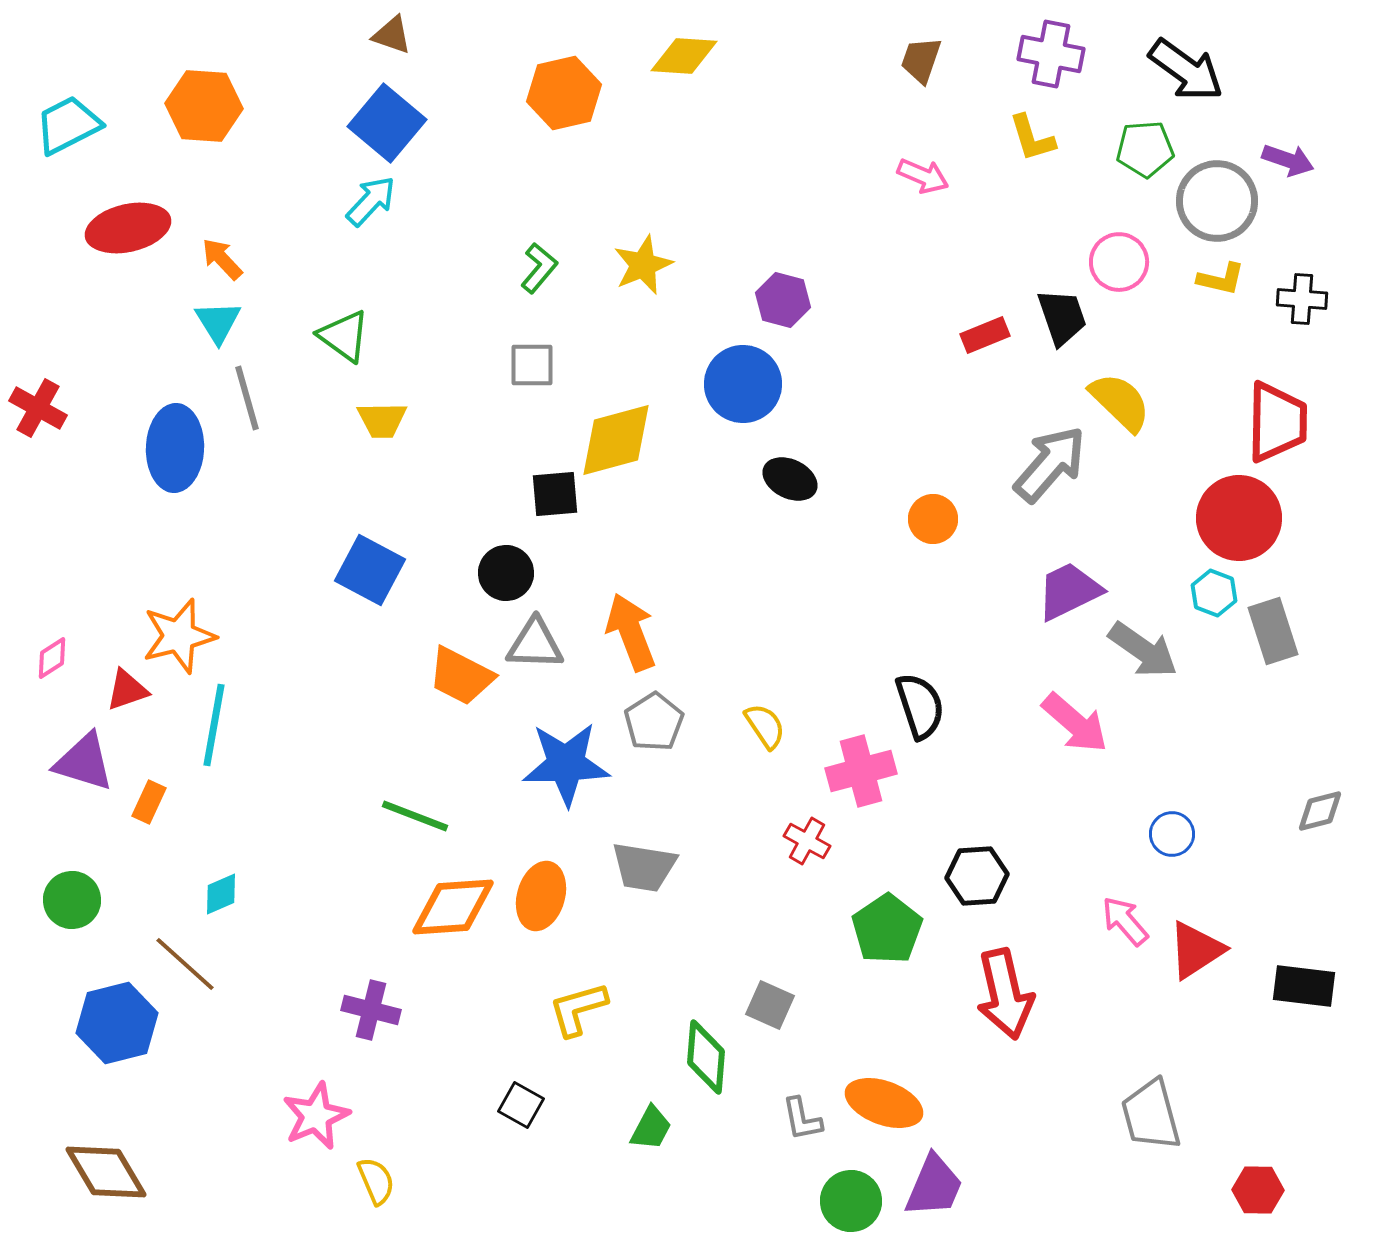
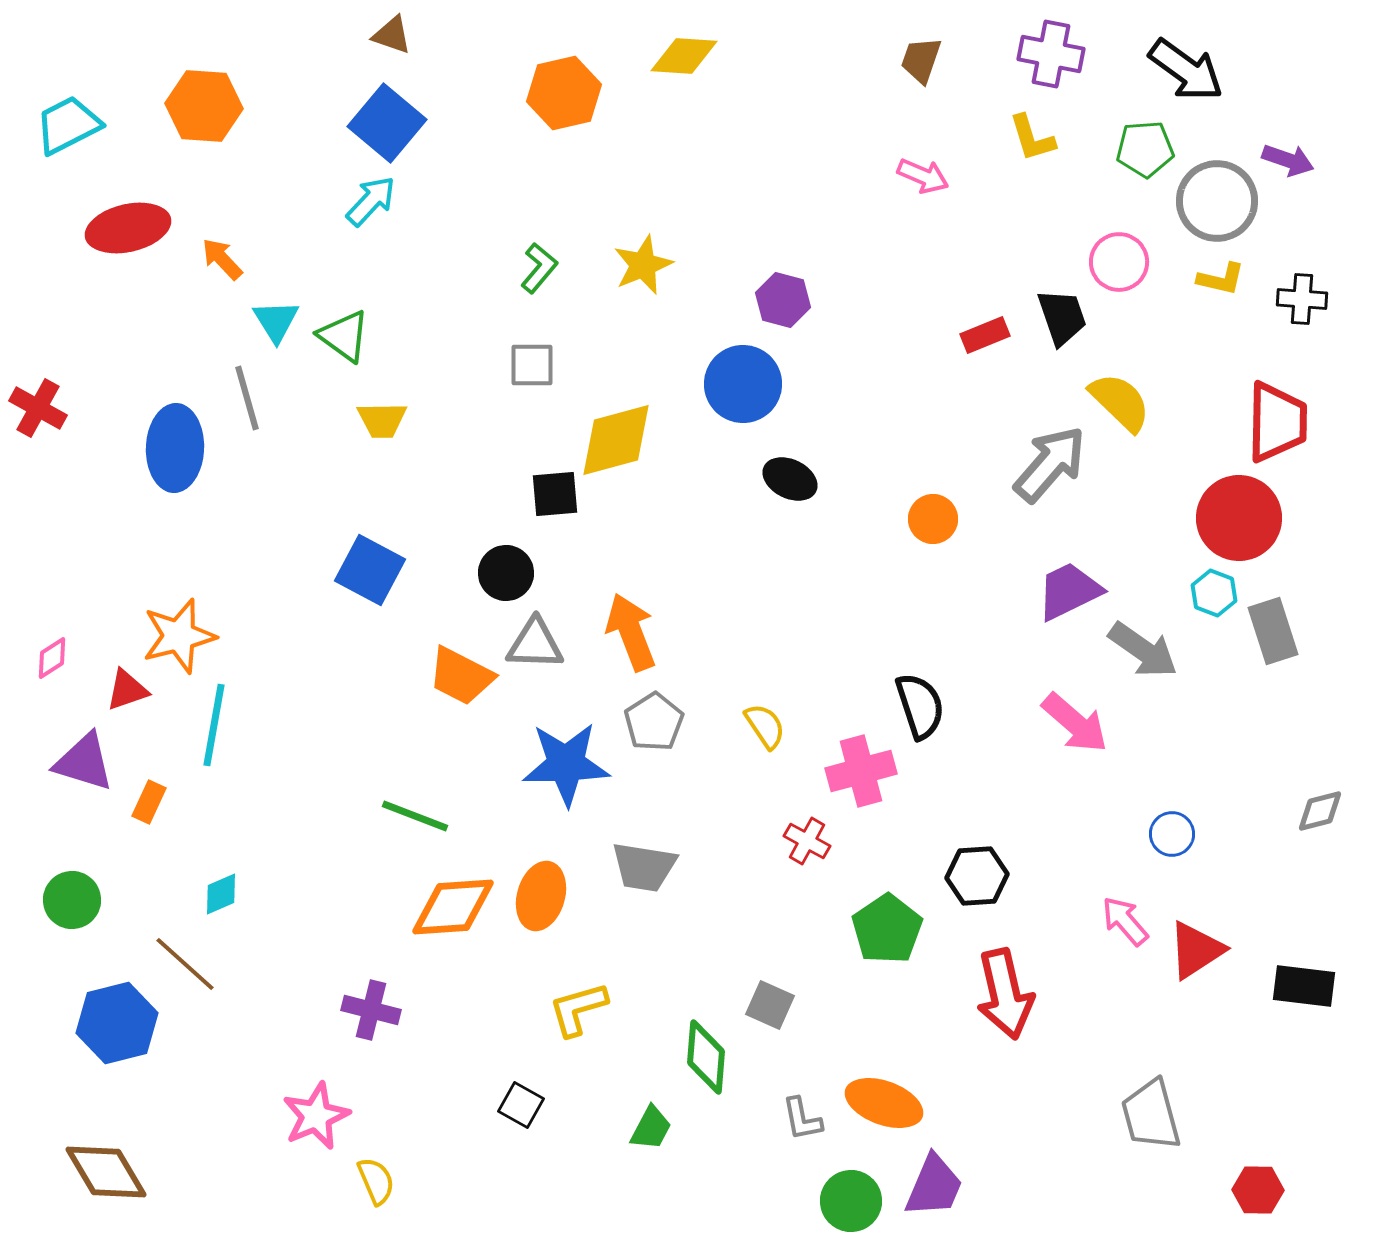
cyan triangle at (218, 322): moved 58 px right, 1 px up
